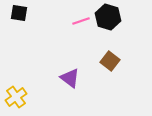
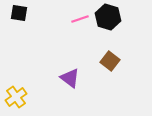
pink line: moved 1 px left, 2 px up
